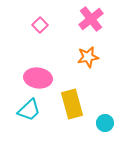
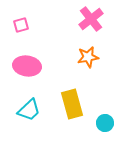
pink square: moved 19 px left; rotated 28 degrees clockwise
pink ellipse: moved 11 px left, 12 px up
